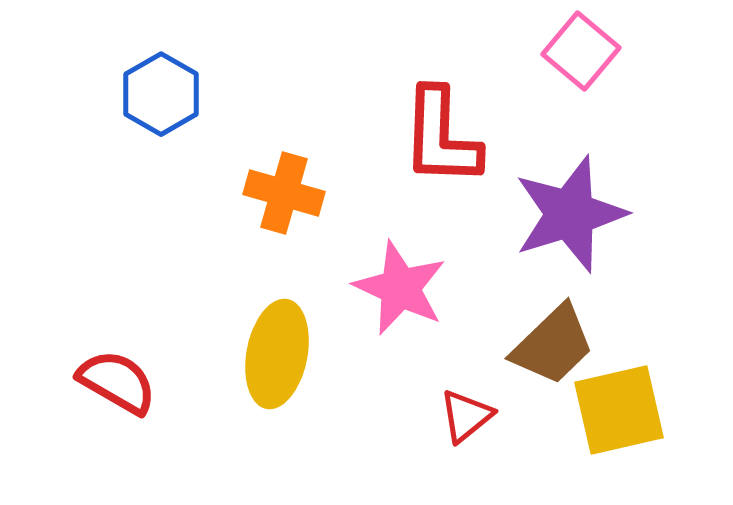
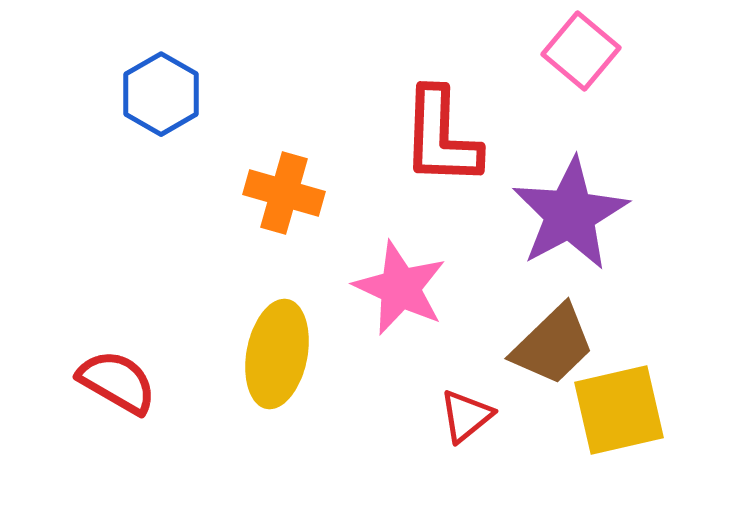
purple star: rotated 11 degrees counterclockwise
